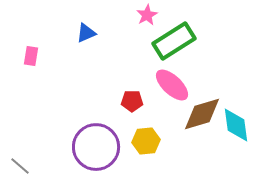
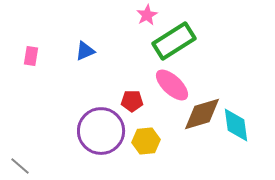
blue triangle: moved 1 px left, 18 px down
purple circle: moved 5 px right, 16 px up
